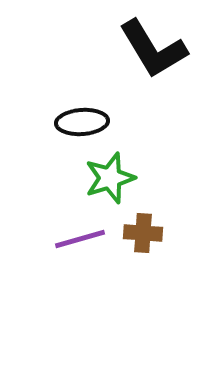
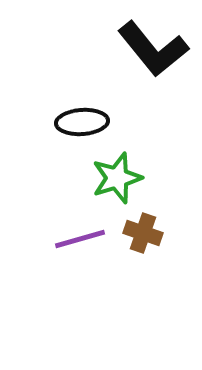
black L-shape: rotated 8 degrees counterclockwise
green star: moved 7 px right
brown cross: rotated 15 degrees clockwise
